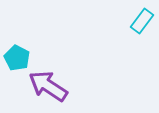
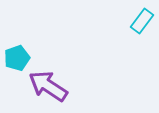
cyan pentagon: rotated 25 degrees clockwise
